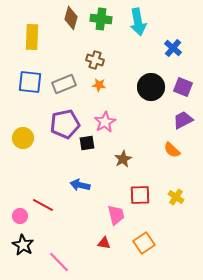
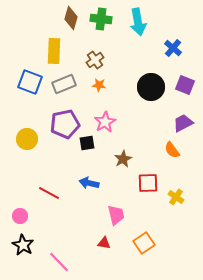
yellow rectangle: moved 22 px right, 14 px down
brown cross: rotated 36 degrees clockwise
blue square: rotated 15 degrees clockwise
purple square: moved 2 px right, 2 px up
purple trapezoid: moved 3 px down
yellow circle: moved 4 px right, 1 px down
orange semicircle: rotated 12 degrees clockwise
blue arrow: moved 9 px right, 2 px up
red square: moved 8 px right, 12 px up
red line: moved 6 px right, 12 px up
